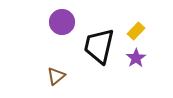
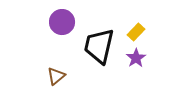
yellow rectangle: moved 1 px down
